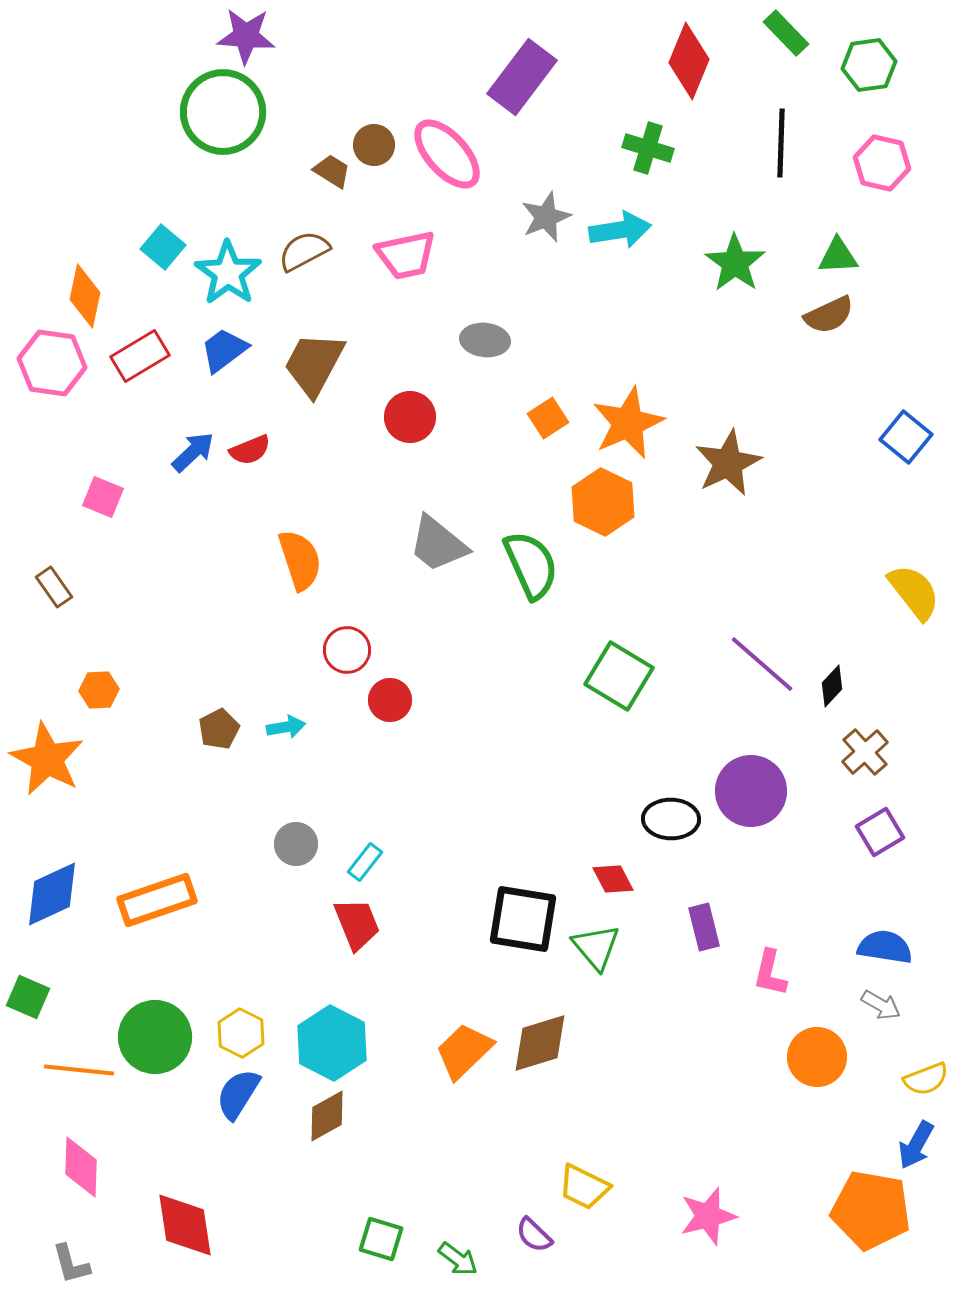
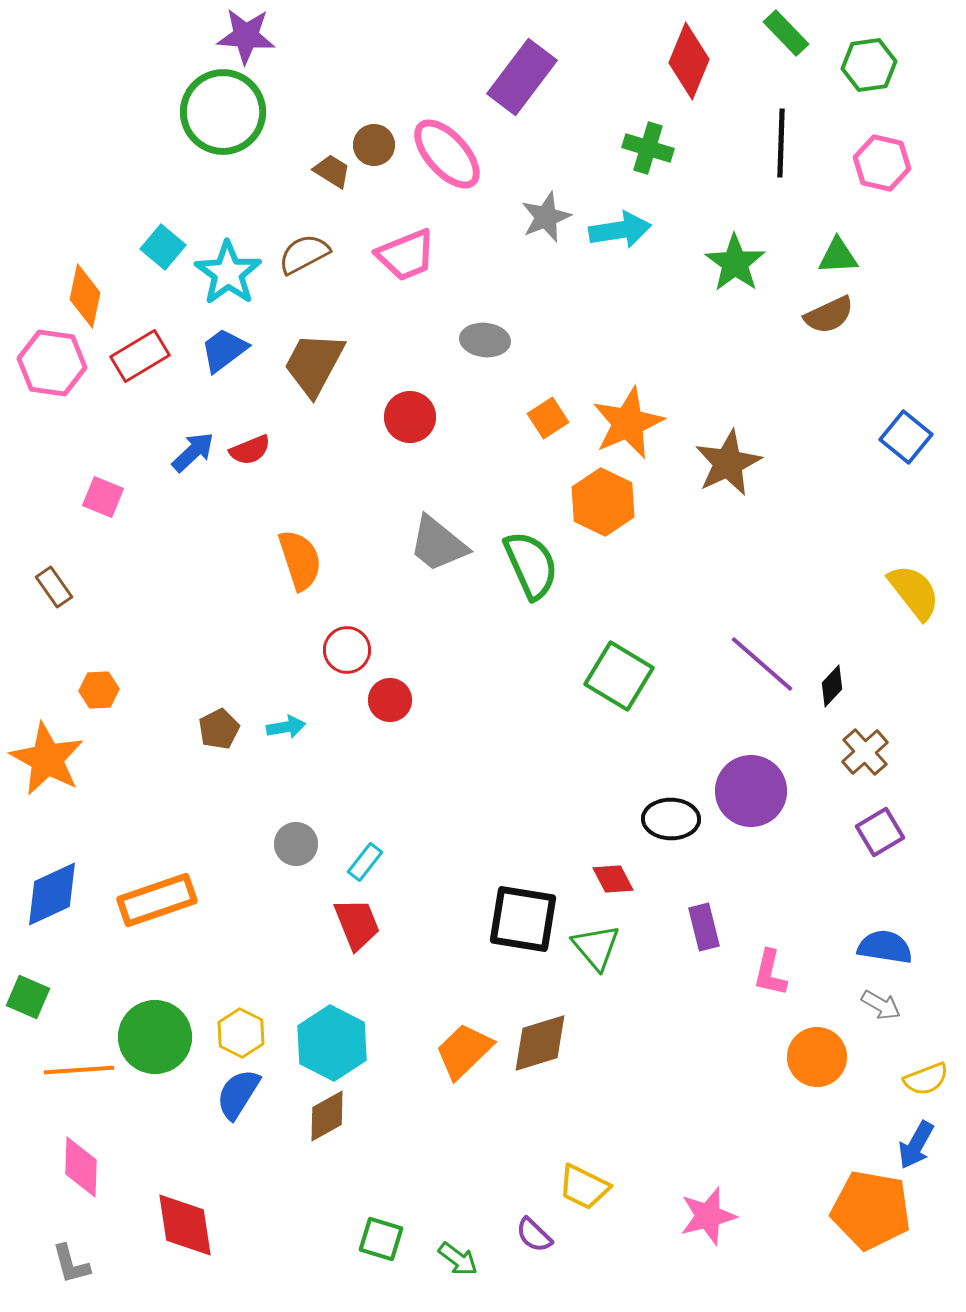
brown semicircle at (304, 251): moved 3 px down
pink trapezoid at (406, 255): rotated 10 degrees counterclockwise
orange line at (79, 1070): rotated 10 degrees counterclockwise
